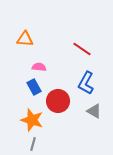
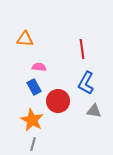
red line: rotated 48 degrees clockwise
gray triangle: rotated 21 degrees counterclockwise
orange star: rotated 10 degrees clockwise
